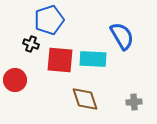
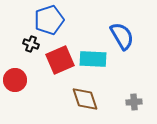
red square: rotated 28 degrees counterclockwise
